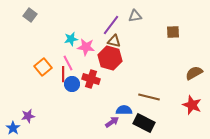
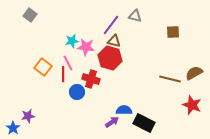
gray triangle: rotated 24 degrees clockwise
cyan star: moved 1 px right, 2 px down
orange square: rotated 12 degrees counterclockwise
blue circle: moved 5 px right, 8 px down
brown line: moved 21 px right, 18 px up
